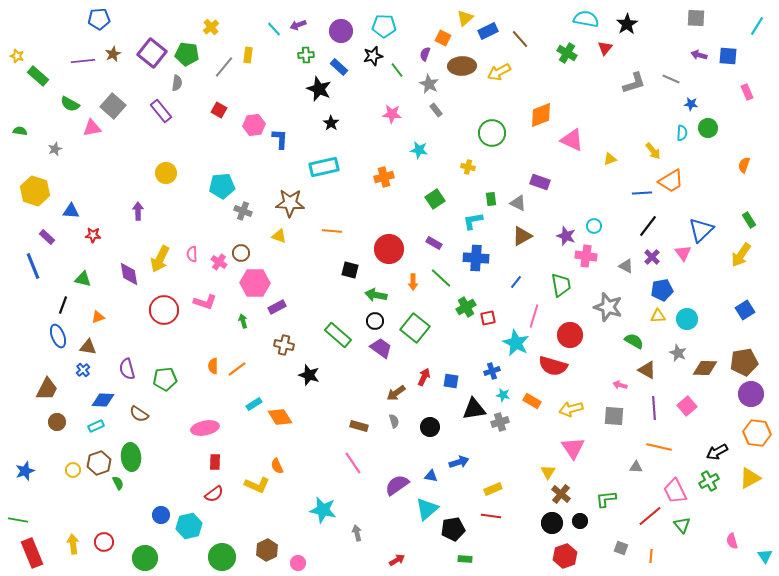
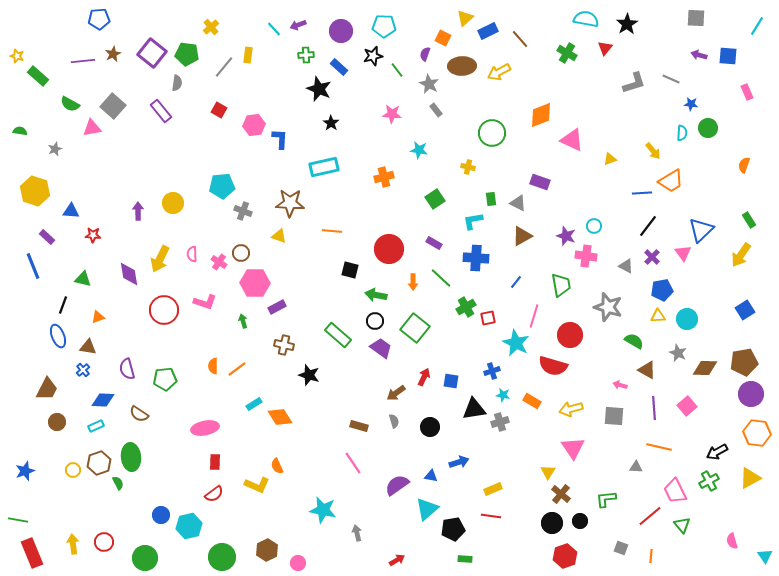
yellow circle at (166, 173): moved 7 px right, 30 px down
